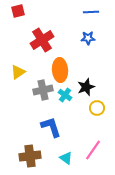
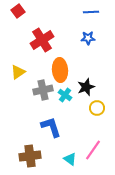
red square: rotated 24 degrees counterclockwise
cyan triangle: moved 4 px right, 1 px down
